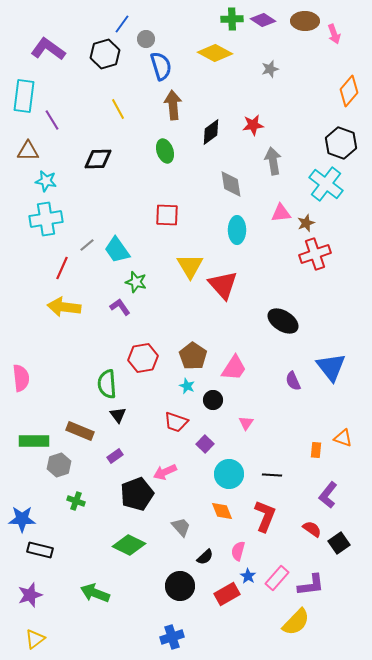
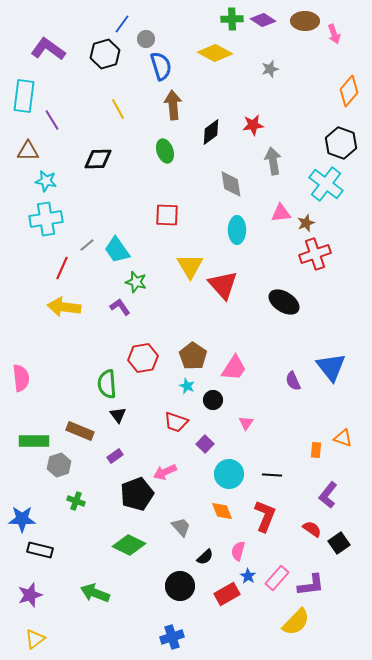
black ellipse at (283, 321): moved 1 px right, 19 px up
